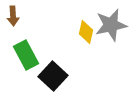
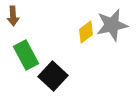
gray star: moved 1 px right
yellow diamond: rotated 40 degrees clockwise
